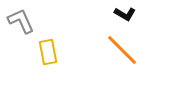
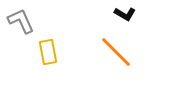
orange line: moved 6 px left, 2 px down
